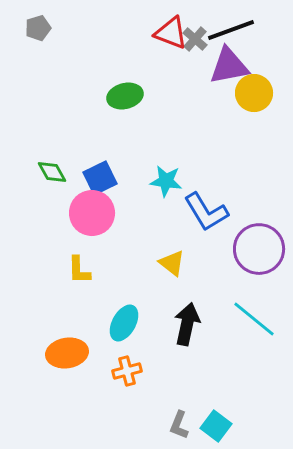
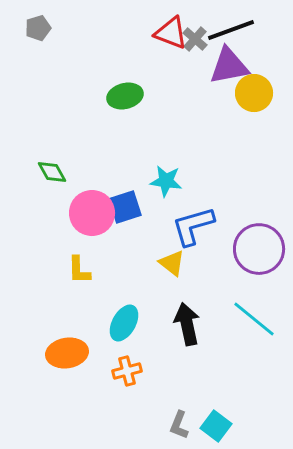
blue square: moved 25 px right, 29 px down; rotated 8 degrees clockwise
blue L-shape: moved 13 px left, 14 px down; rotated 105 degrees clockwise
black arrow: rotated 24 degrees counterclockwise
